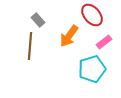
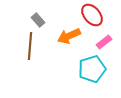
orange arrow: rotated 30 degrees clockwise
